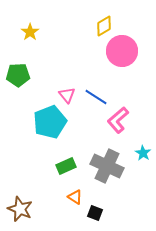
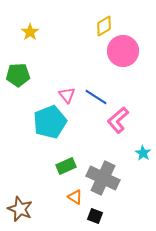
pink circle: moved 1 px right
gray cross: moved 4 px left, 12 px down
black square: moved 3 px down
